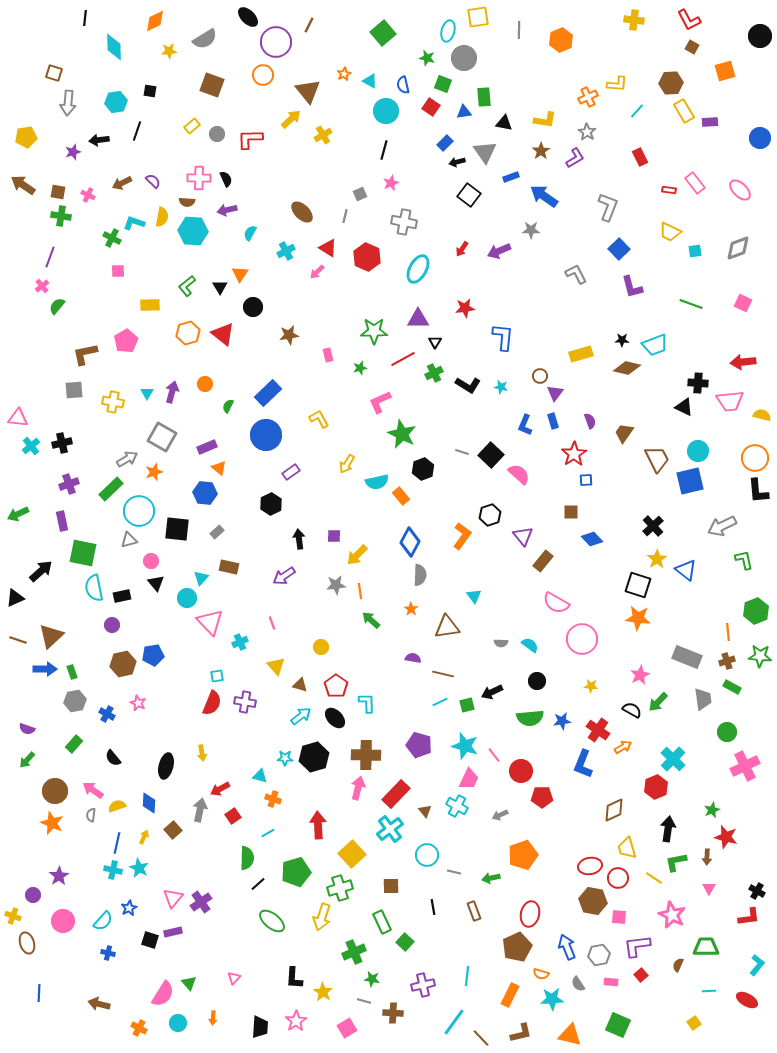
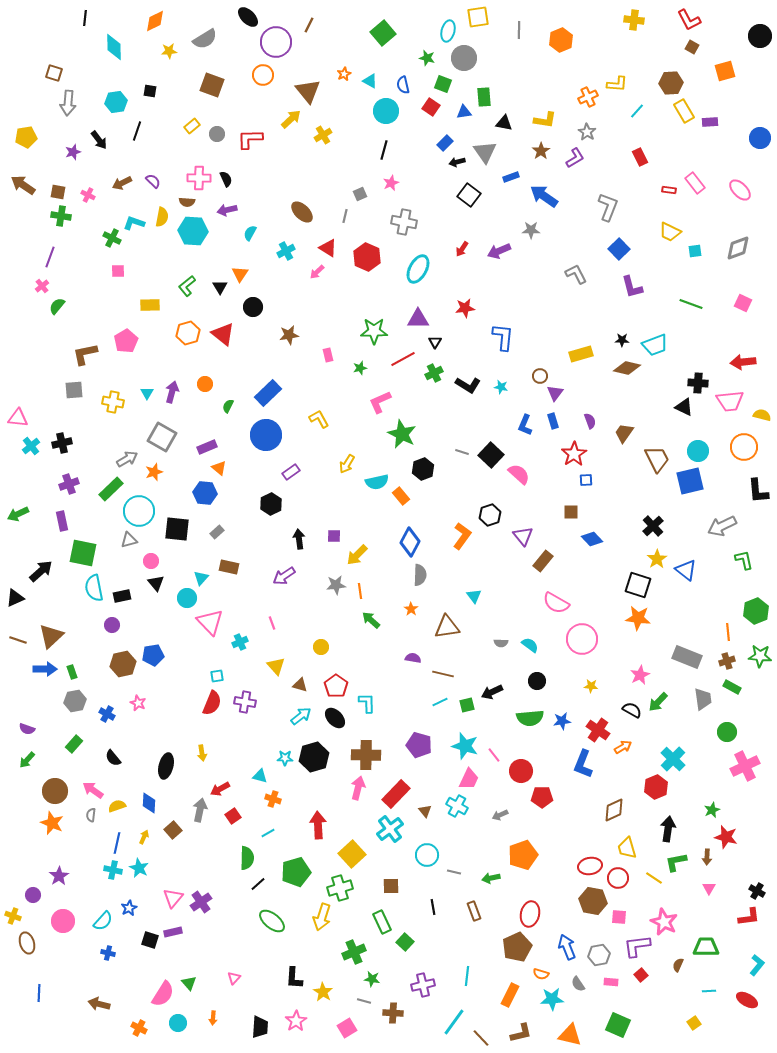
black arrow at (99, 140): rotated 120 degrees counterclockwise
orange circle at (755, 458): moved 11 px left, 11 px up
pink star at (672, 915): moved 8 px left, 7 px down
